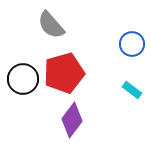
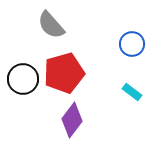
cyan rectangle: moved 2 px down
